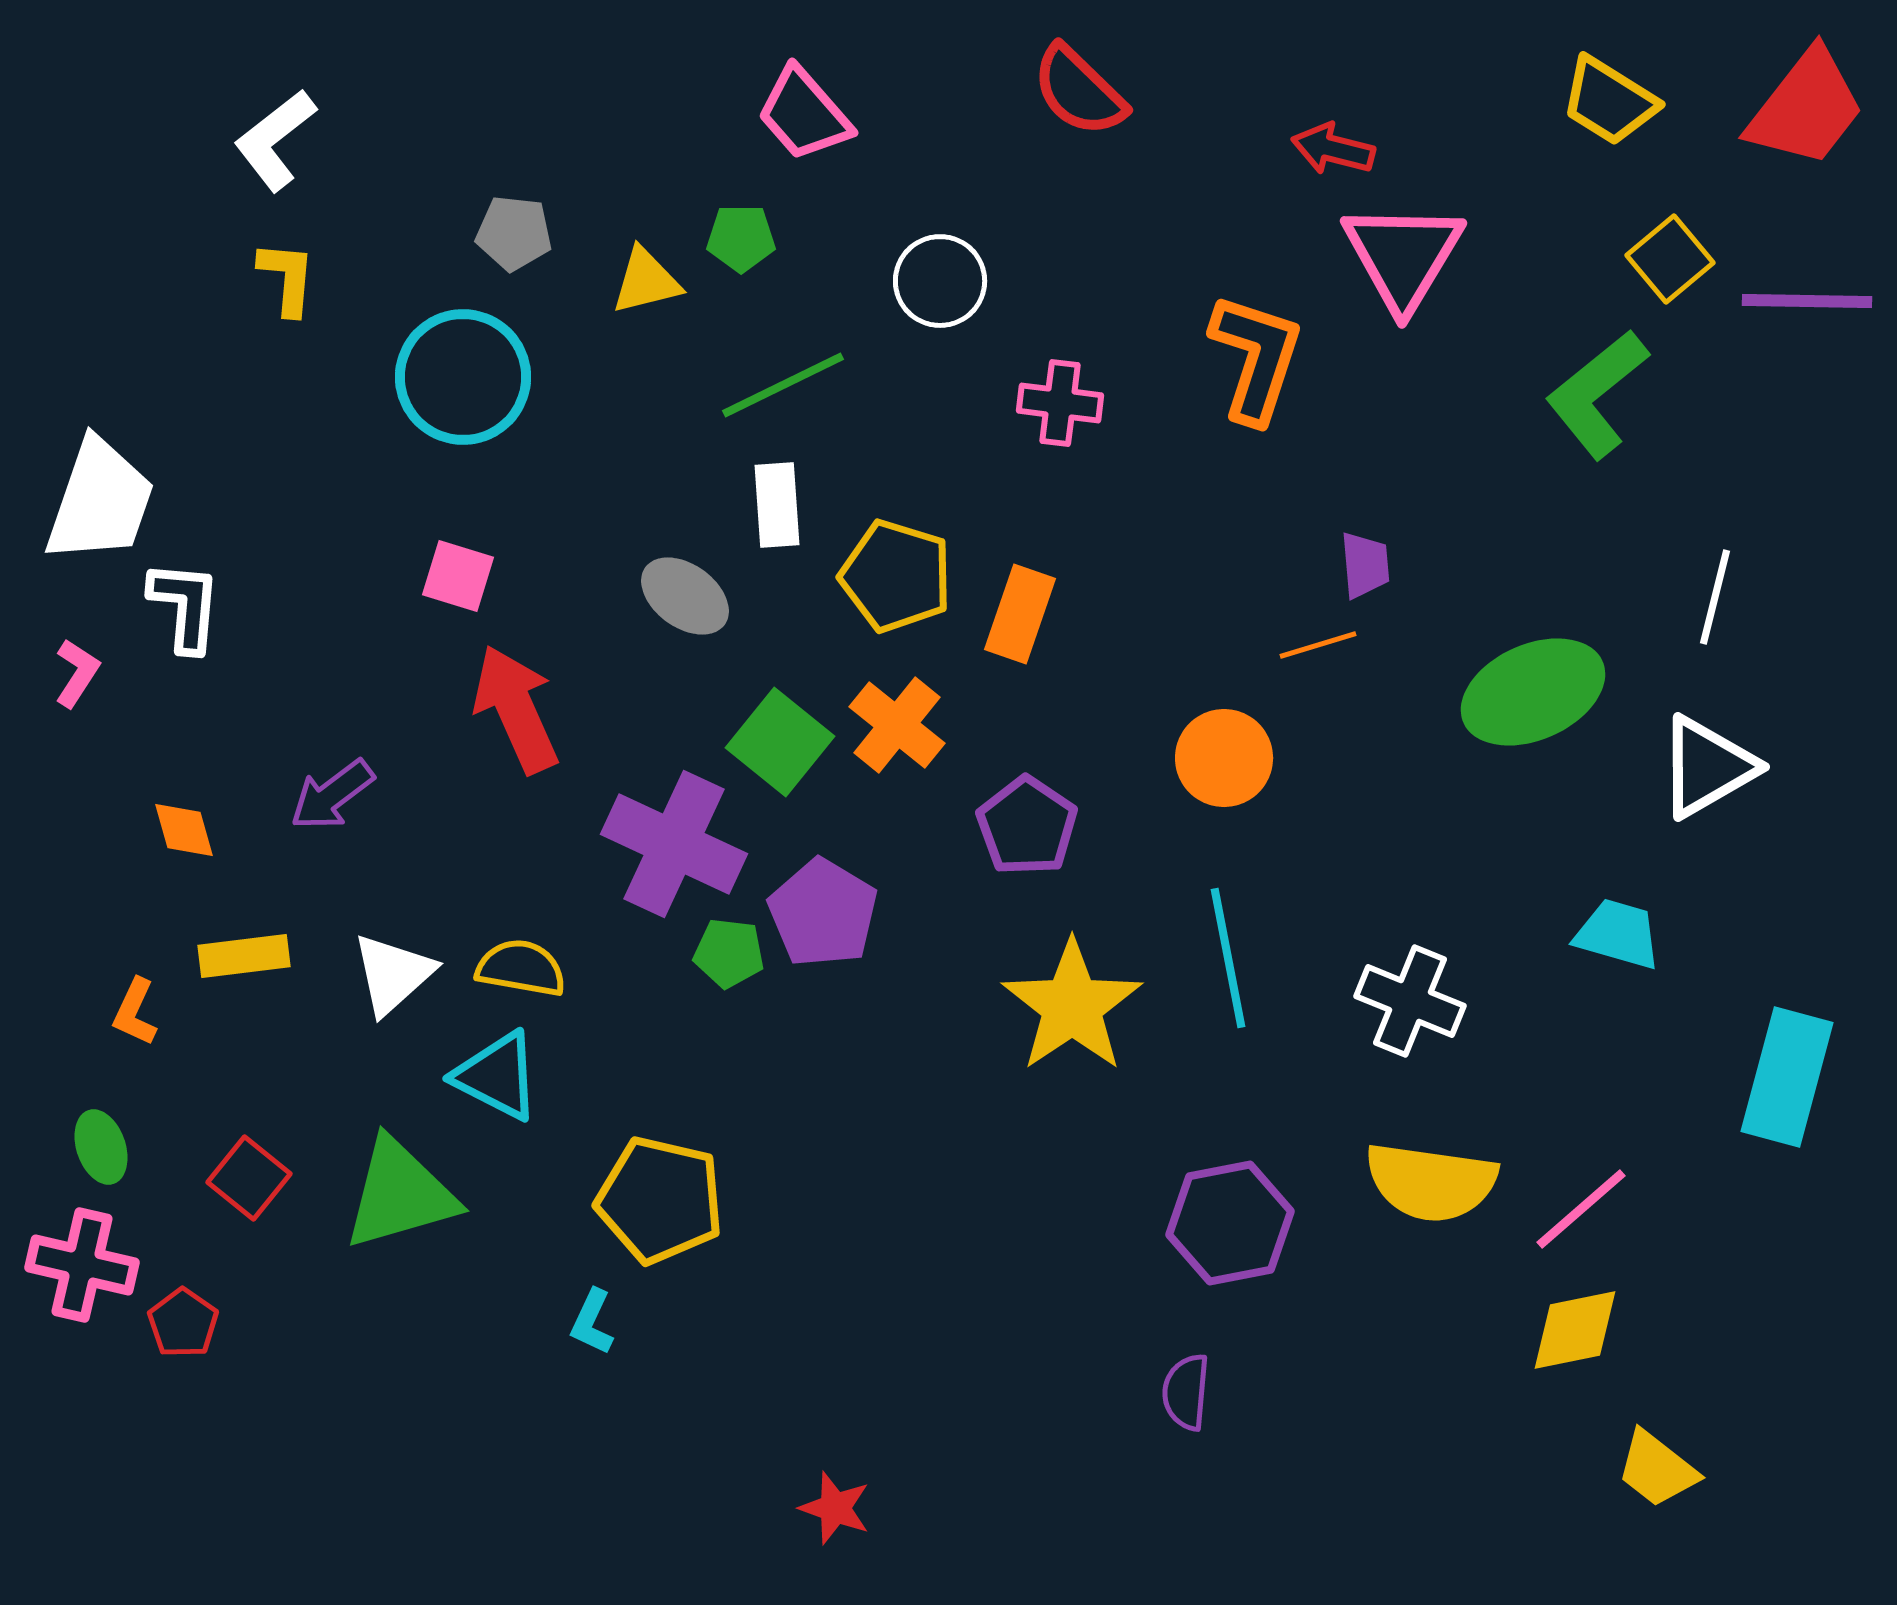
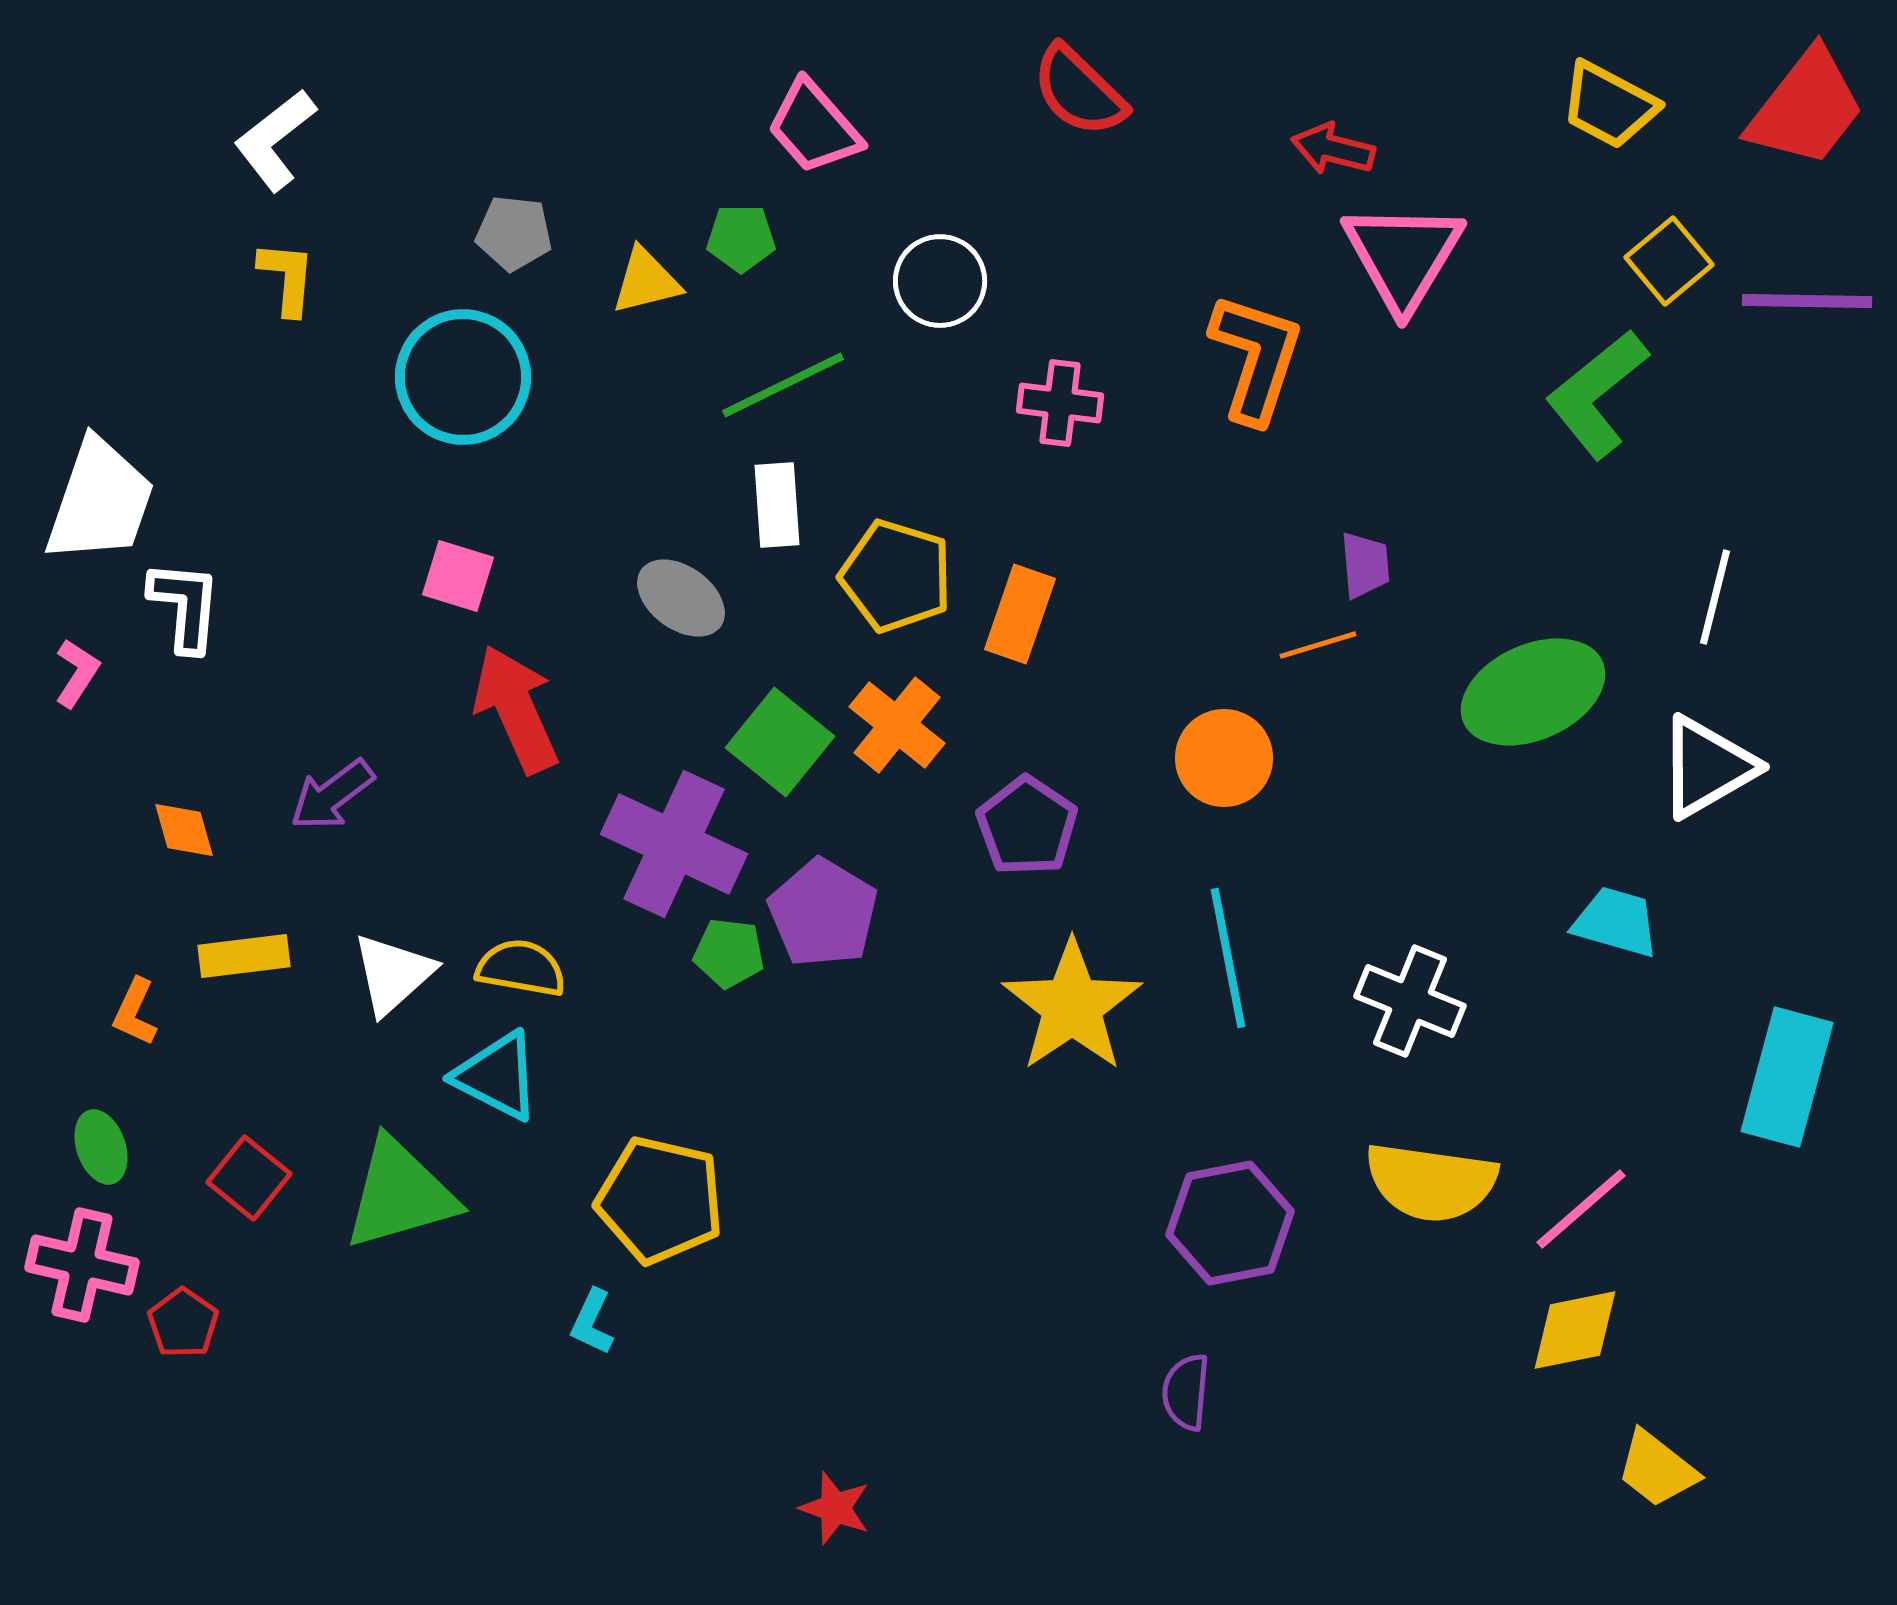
yellow trapezoid at (1609, 101): moved 4 px down; rotated 4 degrees counterclockwise
pink trapezoid at (804, 114): moved 10 px right, 13 px down
yellow square at (1670, 259): moved 1 px left, 2 px down
gray ellipse at (685, 596): moved 4 px left, 2 px down
cyan trapezoid at (1618, 934): moved 2 px left, 12 px up
